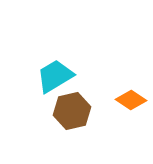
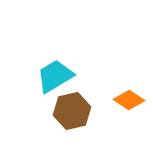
orange diamond: moved 2 px left
